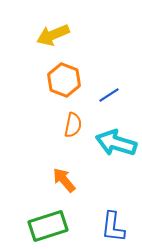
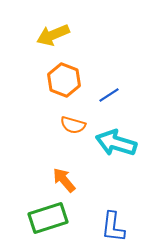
orange semicircle: rotated 95 degrees clockwise
green rectangle: moved 8 px up
